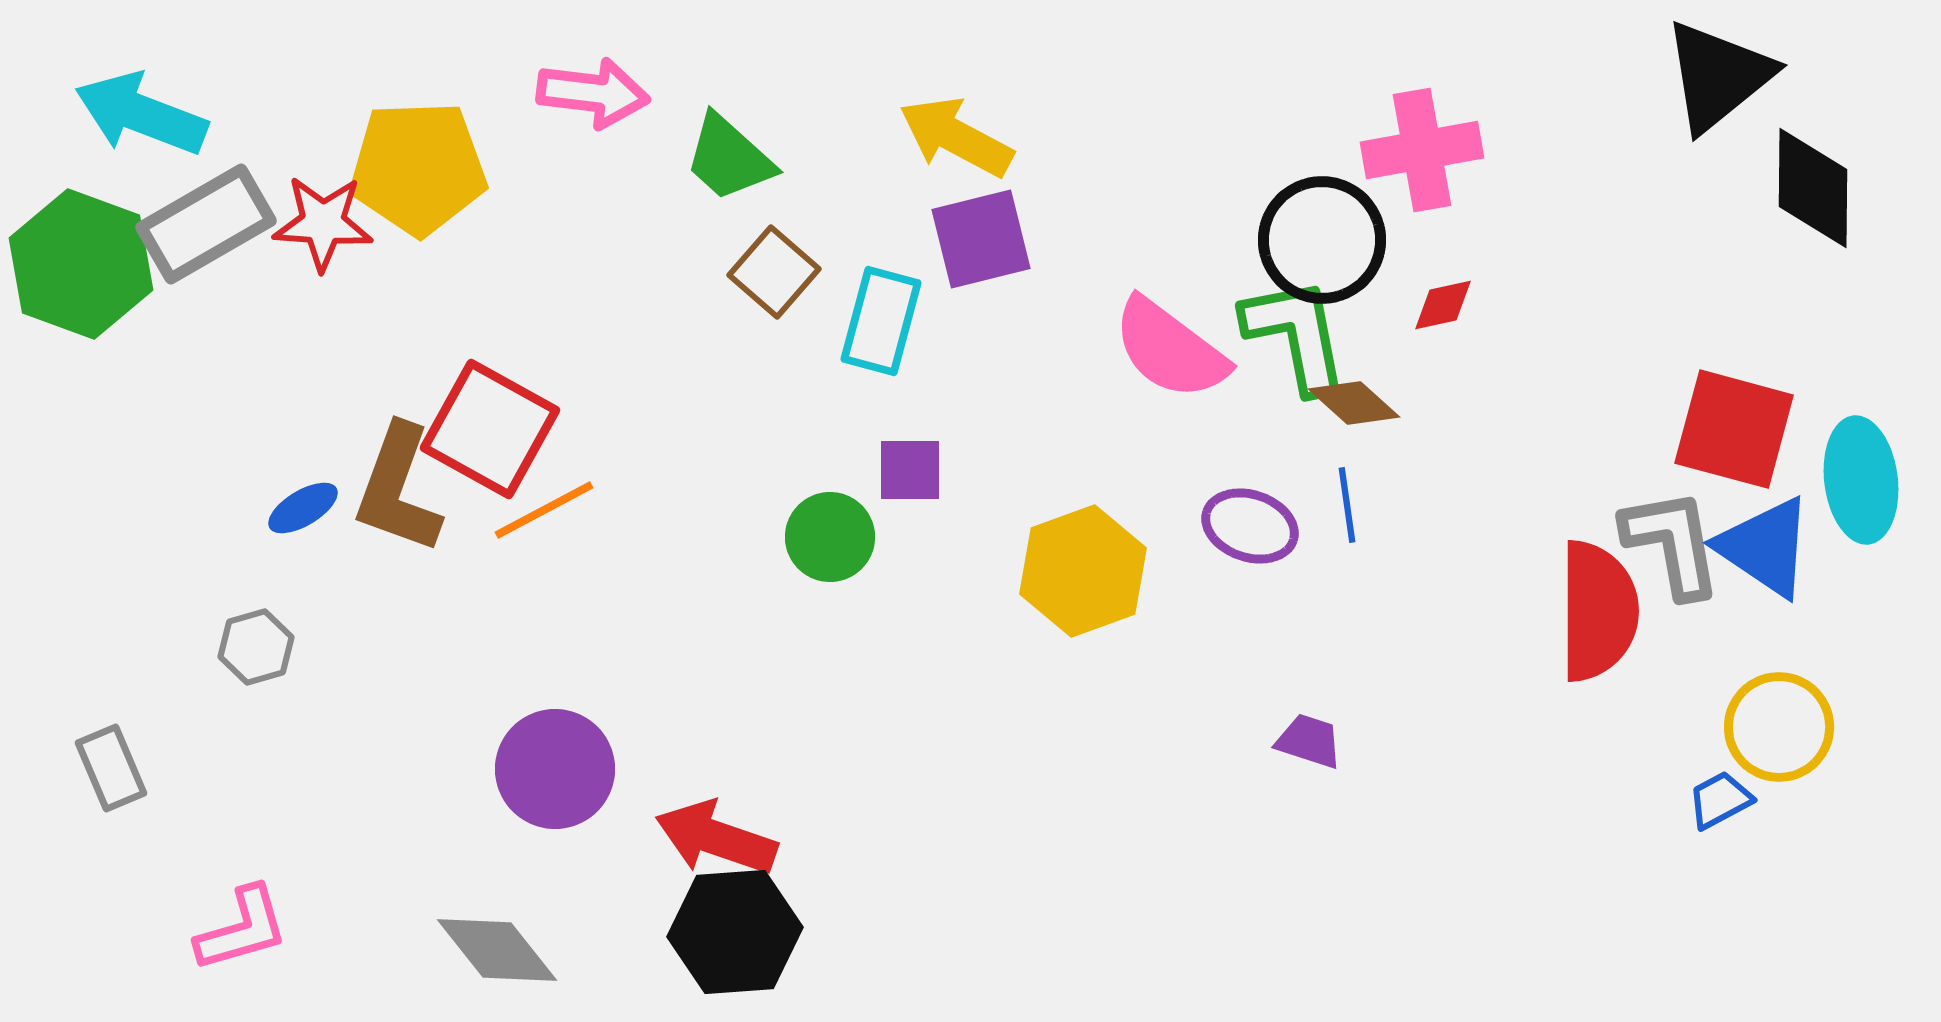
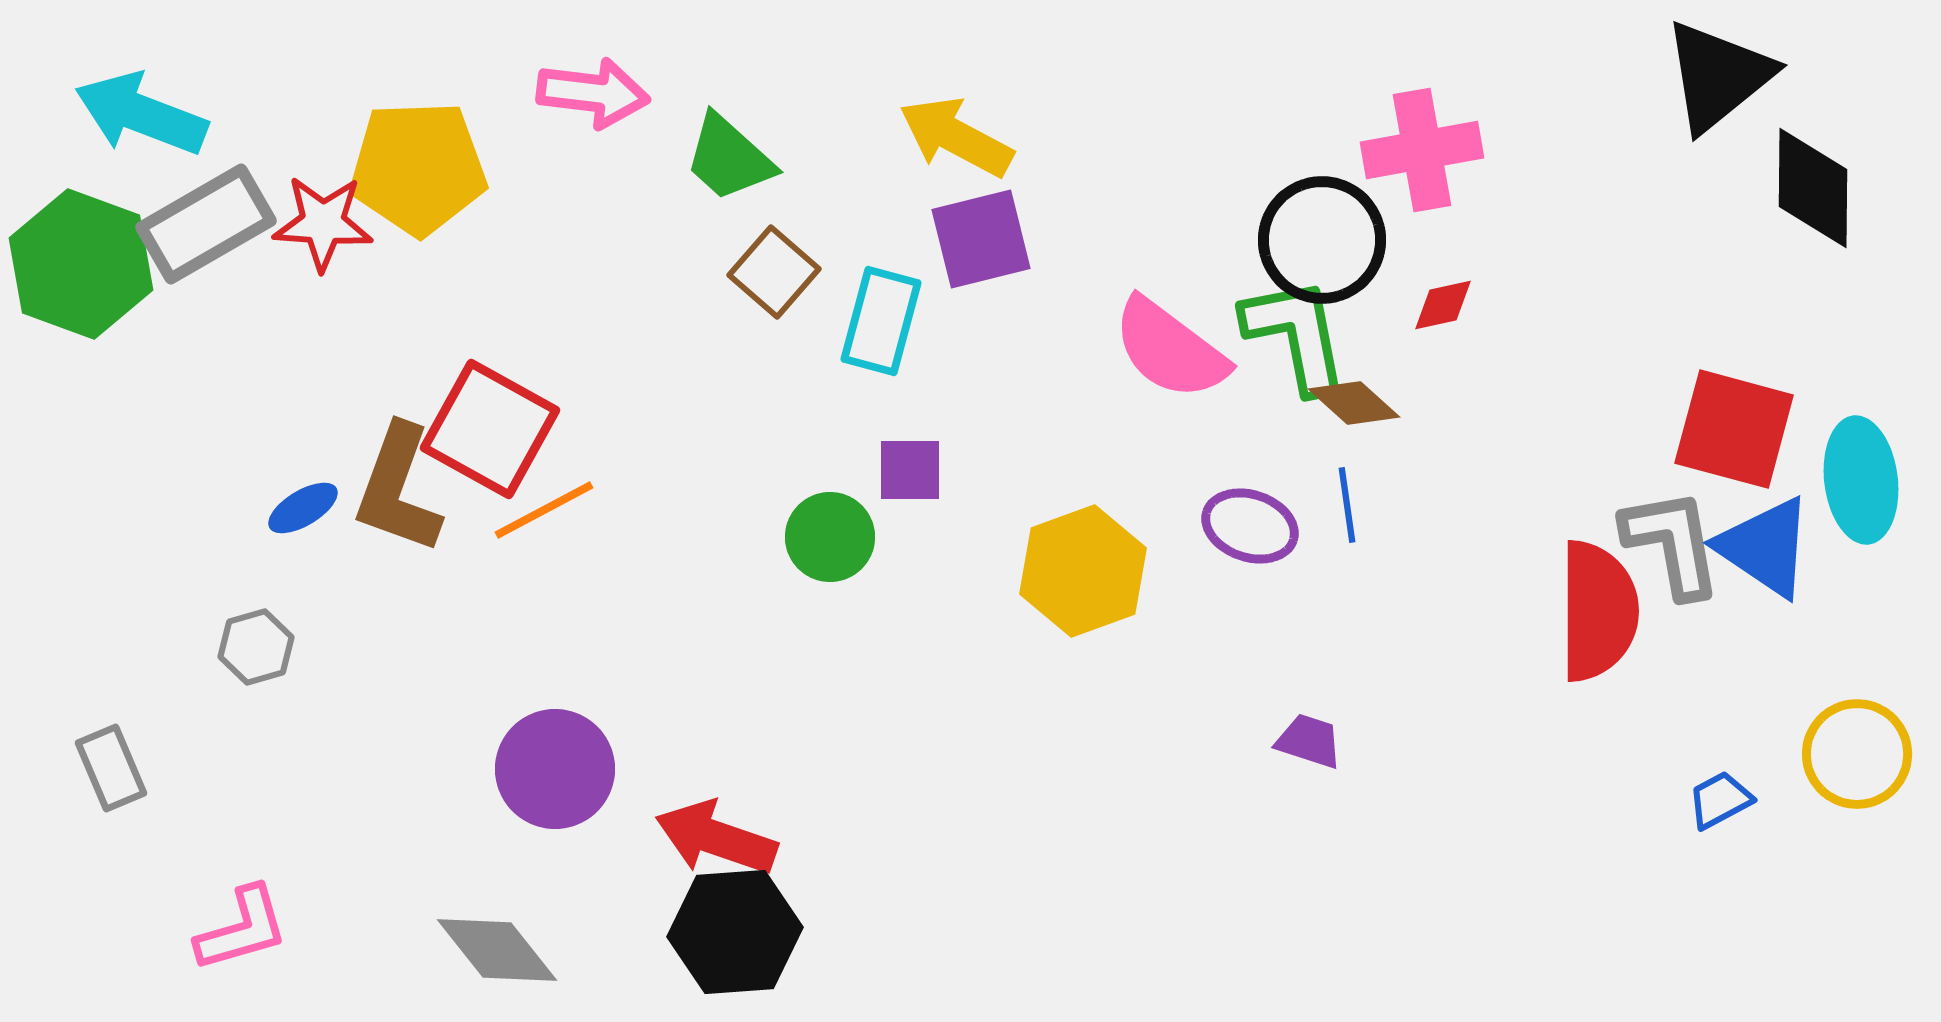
yellow circle at (1779, 727): moved 78 px right, 27 px down
